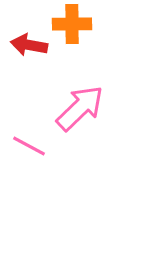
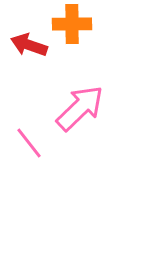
red arrow: rotated 9 degrees clockwise
pink line: moved 3 px up; rotated 24 degrees clockwise
